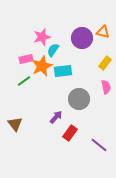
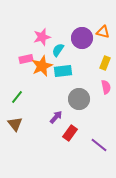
cyan semicircle: moved 5 px right
yellow rectangle: rotated 16 degrees counterclockwise
green line: moved 7 px left, 16 px down; rotated 16 degrees counterclockwise
